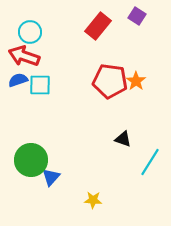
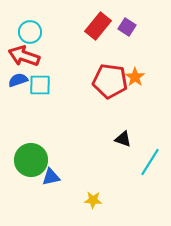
purple square: moved 10 px left, 11 px down
orange star: moved 1 px left, 4 px up
blue triangle: rotated 36 degrees clockwise
